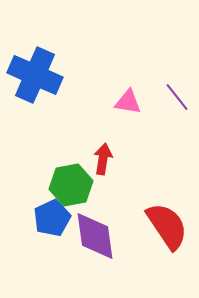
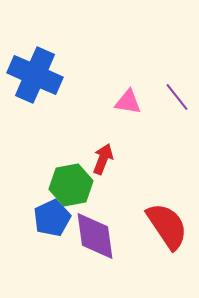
red arrow: rotated 12 degrees clockwise
